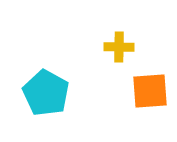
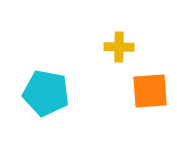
cyan pentagon: rotated 18 degrees counterclockwise
